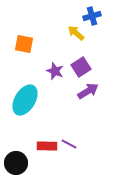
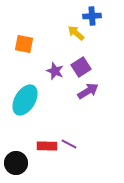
blue cross: rotated 12 degrees clockwise
